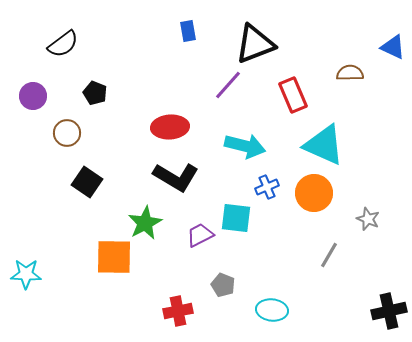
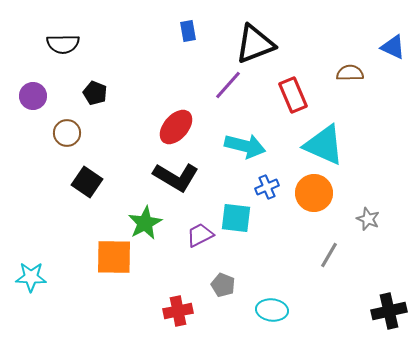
black semicircle: rotated 36 degrees clockwise
red ellipse: moved 6 px right; rotated 45 degrees counterclockwise
cyan star: moved 5 px right, 3 px down
